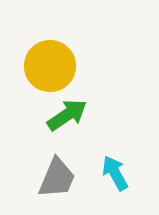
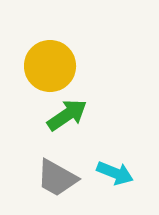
cyan arrow: rotated 141 degrees clockwise
gray trapezoid: rotated 96 degrees clockwise
